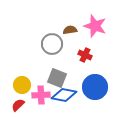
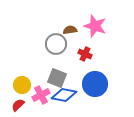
gray circle: moved 4 px right
red cross: moved 1 px up
blue circle: moved 3 px up
pink cross: rotated 24 degrees counterclockwise
